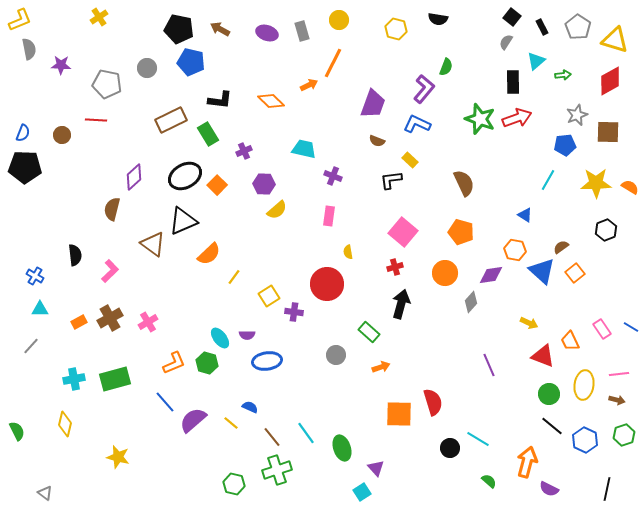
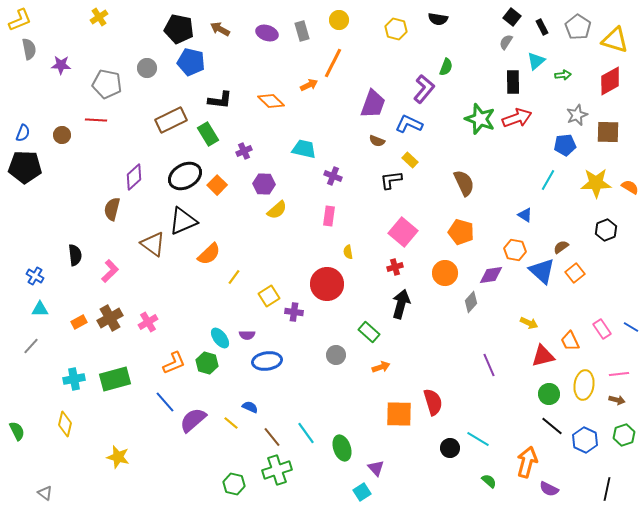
blue L-shape at (417, 124): moved 8 px left
red triangle at (543, 356): rotated 35 degrees counterclockwise
